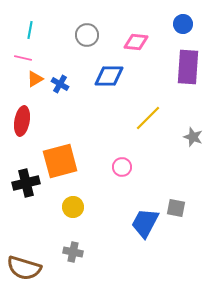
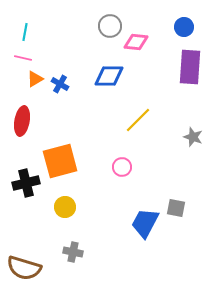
blue circle: moved 1 px right, 3 px down
cyan line: moved 5 px left, 2 px down
gray circle: moved 23 px right, 9 px up
purple rectangle: moved 2 px right
yellow line: moved 10 px left, 2 px down
yellow circle: moved 8 px left
